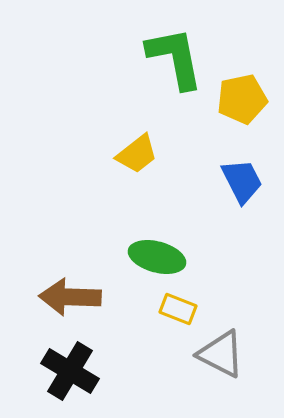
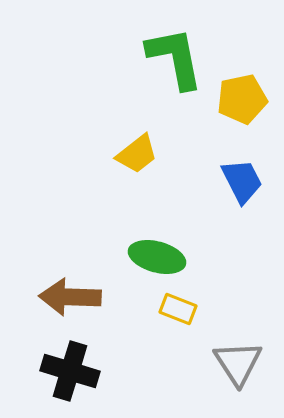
gray triangle: moved 17 px right, 9 px down; rotated 30 degrees clockwise
black cross: rotated 14 degrees counterclockwise
